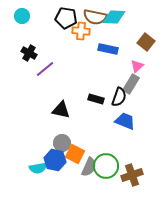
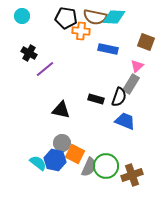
brown square: rotated 18 degrees counterclockwise
cyan semicircle: moved 5 px up; rotated 132 degrees counterclockwise
